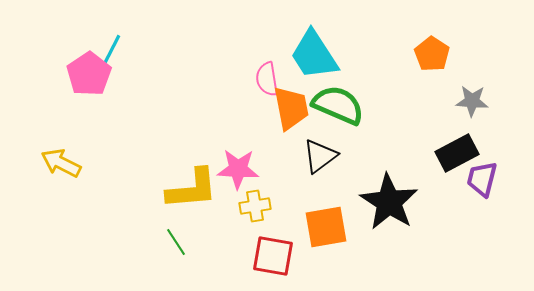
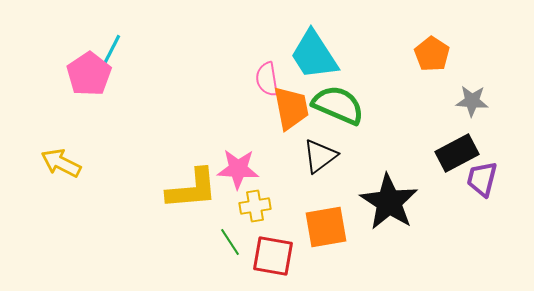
green line: moved 54 px right
